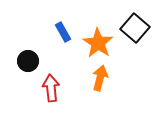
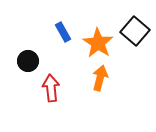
black square: moved 3 px down
